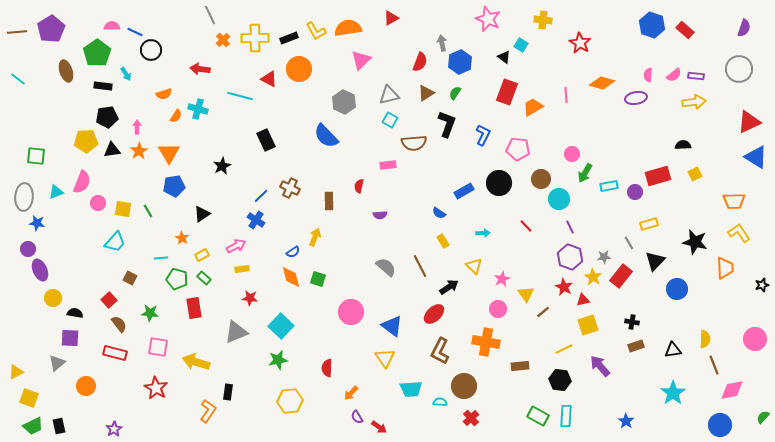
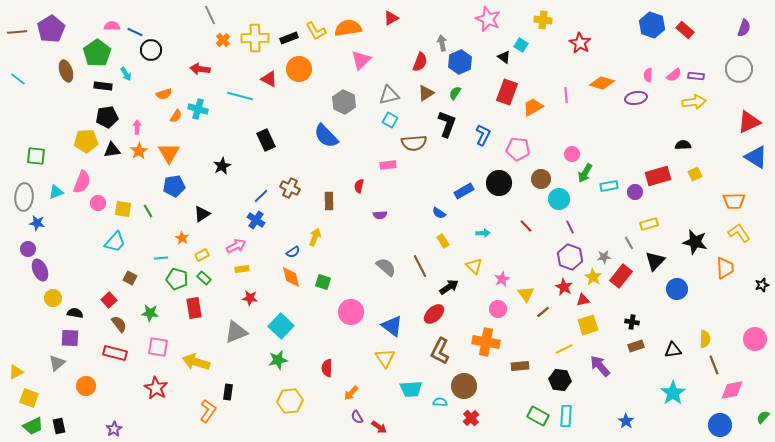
green square at (318, 279): moved 5 px right, 3 px down
